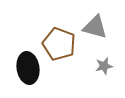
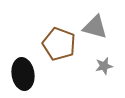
black ellipse: moved 5 px left, 6 px down
